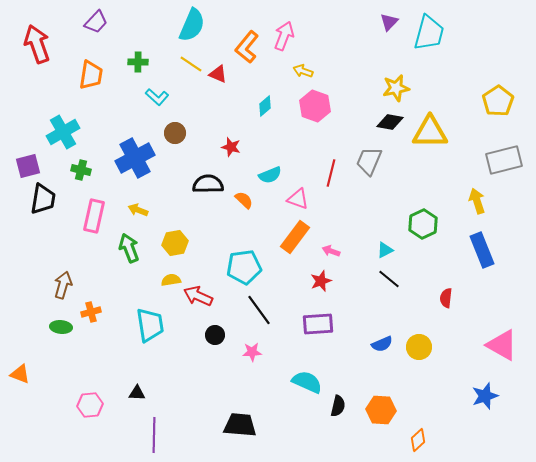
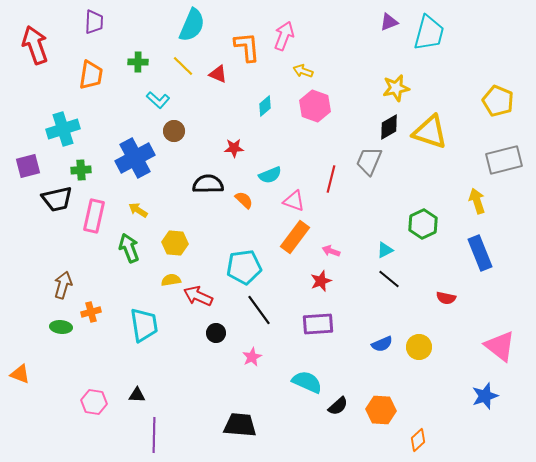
purple trapezoid at (96, 22): moved 2 px left; rotated 40 degrees counterclockwise
purple triangle at (389, 22): rotated 24 degrees clockwise
red arrow at (37, 44): moved 2 px left, 1 px down
orange L-shape at (247, 47): rotated 136 degrees clockwise
yellow line at (191, 64): moved 8 px left, 2 px down; rotated 10 degrees clockwise
cyan L-shape at (157, 97): moved 1 px right, 3 px down
yellow pentagon at (498, 101): rotated 16 degrees counterclockwise
black diamond at (390, 122): moved 1 px left, 5 px down; rotated 40 degrees counterclockwise
cyan cross at (63, 132): moved 3 px up; rotated 12 degrees clockwise
yellow triangle at (430, 132): rotated 18 degrees clockwise
brown circle at (175, 133): moved 1 px left, 2 px up
red star at (231, 147): moved 3 px right, 1 px down; rotated 18 degrees counterclockwise
green cross at (81, 170): rotated 18 degrees counterclockwise
red line at (331, 173): moved 6 px down
black trapezoid at (43, 199): moved 14 px right; rotated 68 degrees clockwise
pink triangle at (298, 199): moved 4 px left, 2 px down
yellow arrow at (138, 210): rotated 12 degrees clockwise
yellow hexagon at (175, 243): rotated 15 degrees clockwise
blue rectangle at (482, 250): moved 2 px left, 3 px down
red semicircle at (446, 298): rotated 84 degrees counterclockwise
cyan trapezoid at (150, 325): moved 6 px left
black circle at (215, 335): moved 1 px right, 2 px up
pink triangle at (502, 345): moved 2 px left, 1 px down; rotated 8 degrees clockwise
pink star at (252, 352): moved 5 px down; rotated 24 degrees counterclockwise
black triangle at (137, 393): moved 2 px down
pink hexagon at (90, 405): moved 4 px right, 3 px up; rotated 15 degrees clockwise
black semicircle at (338, 406): rotated 35 degrees clockwise
